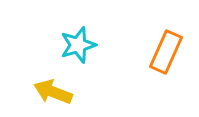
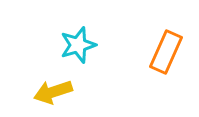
yellow arrow: rotated 39 degrees counterclockwise
